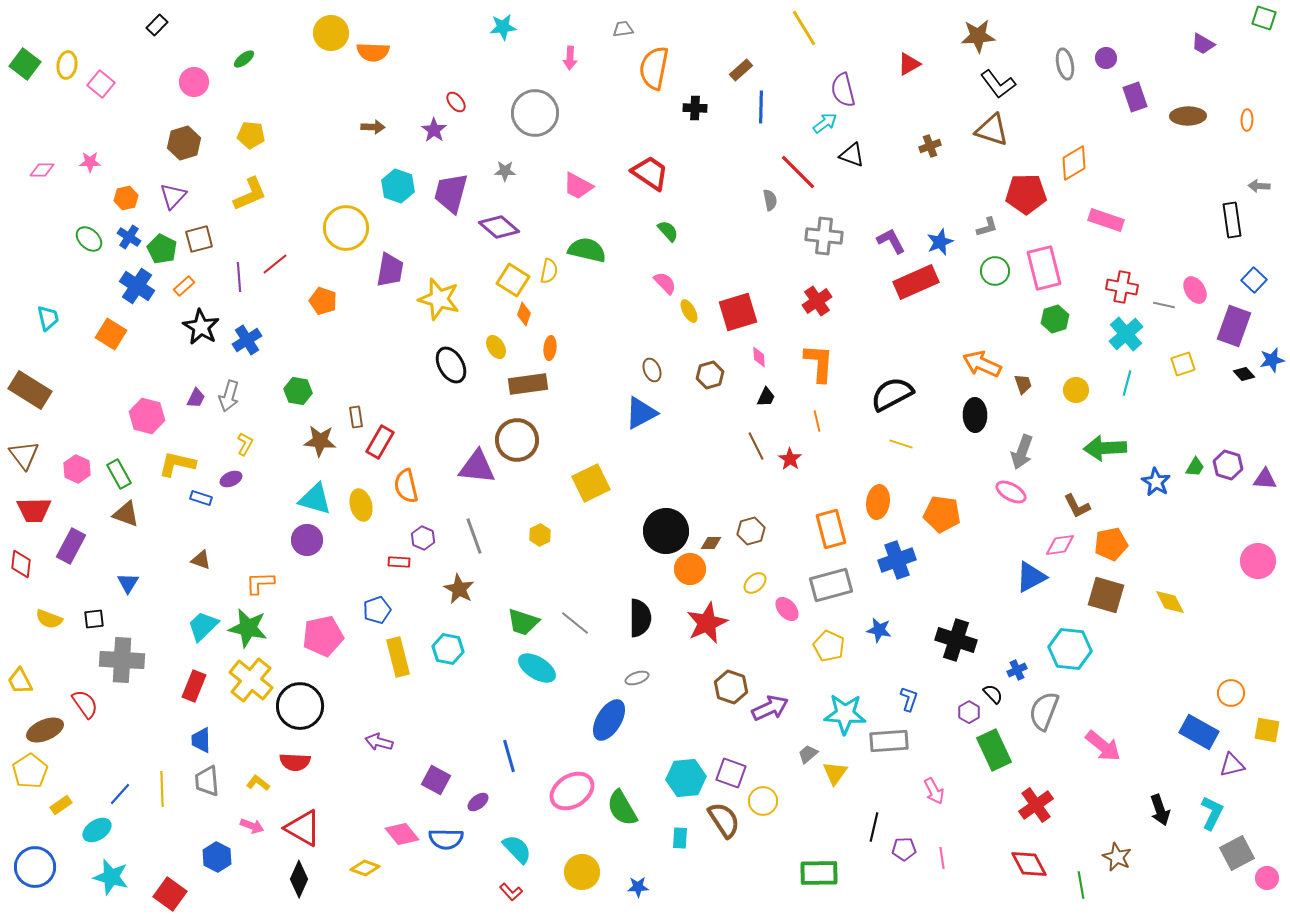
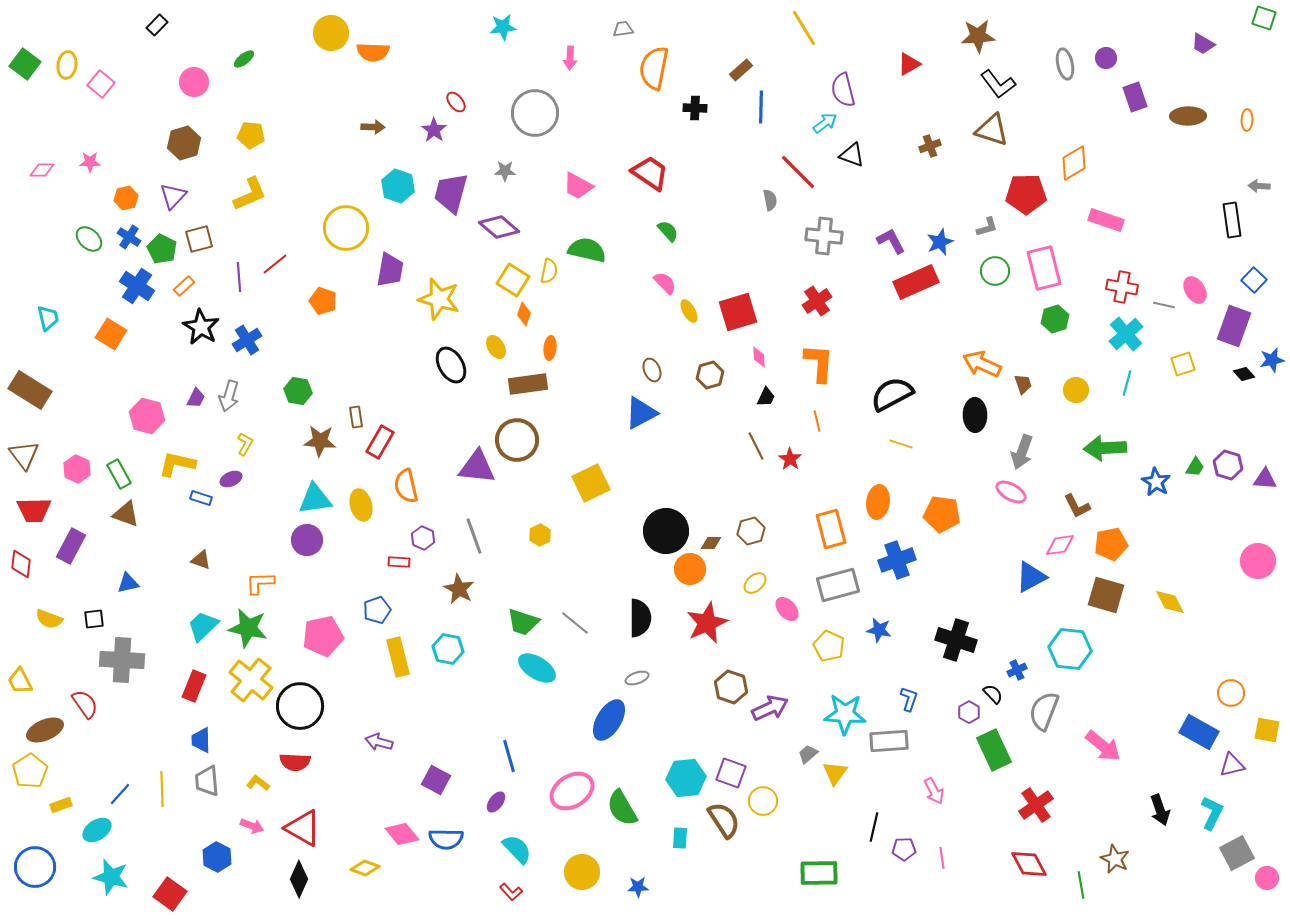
cyan triangle at (315, 499): rotated 24 degrees counterclockwise
blue triangle at (128, 583): rotated 45 degrees clockwise
gray rectangle at (831, 585): moved 7 px right
purple ellipse at (478, 802): moved 18 px right; rotated 15 degrees counterclockwise
yellow rectangle at (61, 805): rotated 15 degrees clockwise
brown star at (1117, 857): moved 2 px left, 2 px down
